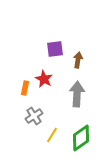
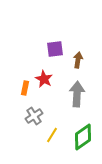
green diamond: moved 2 px right, 1 px up
